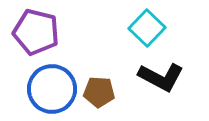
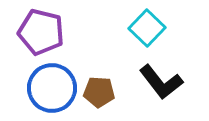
purple pentagon: moved 5 px right
black L-shape: moved 5 px down; rotated 24 degrees clockwise
blue circle: moved 1 px up
